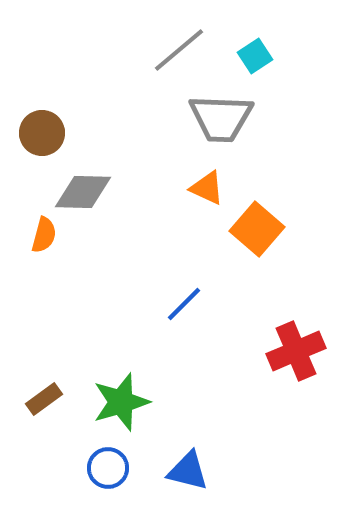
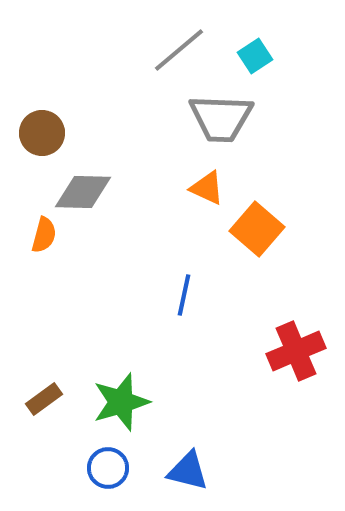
blue line: moved 9 px up; rotated 33 degrees counterclockwise
